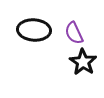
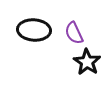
black star: moved 4 px right
